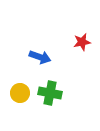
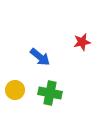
blue arrow: rotated 20 degrees clockwise
yellow circle: moved 5 px left, 3 px up
